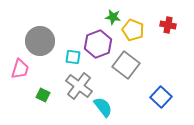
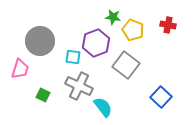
purple hexagon: moved 2 px left, 1 px up
gray cross: rotated 12 degrees counterclockwise
